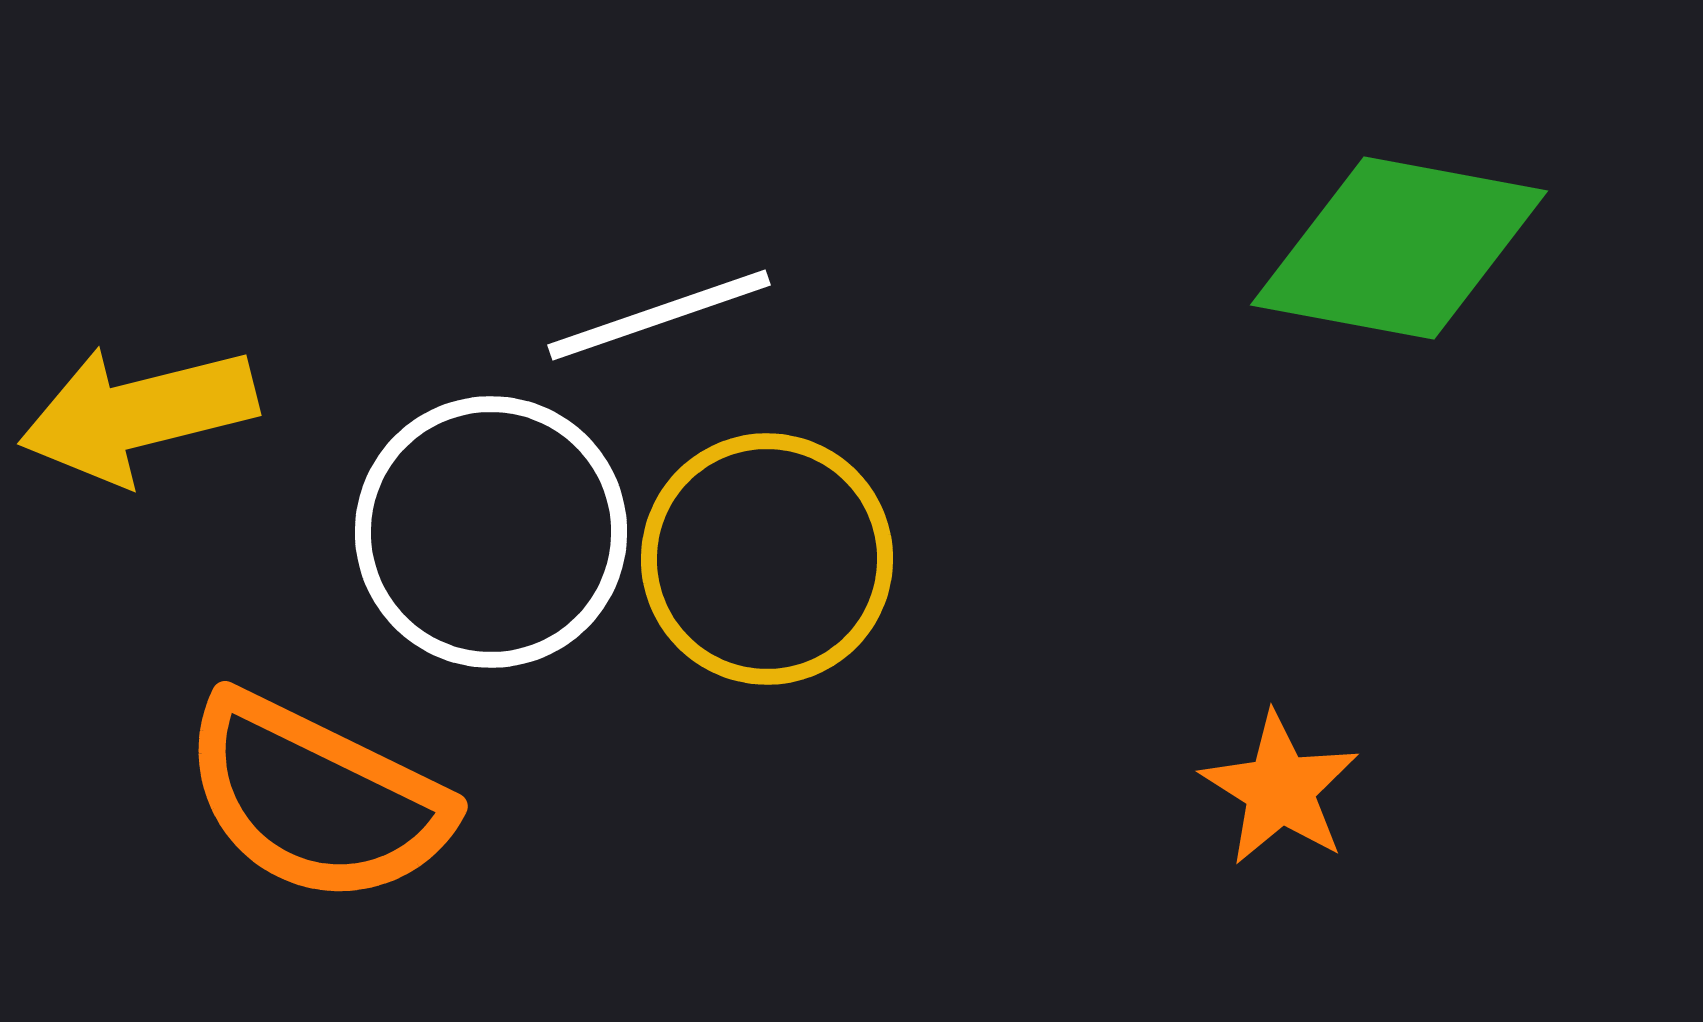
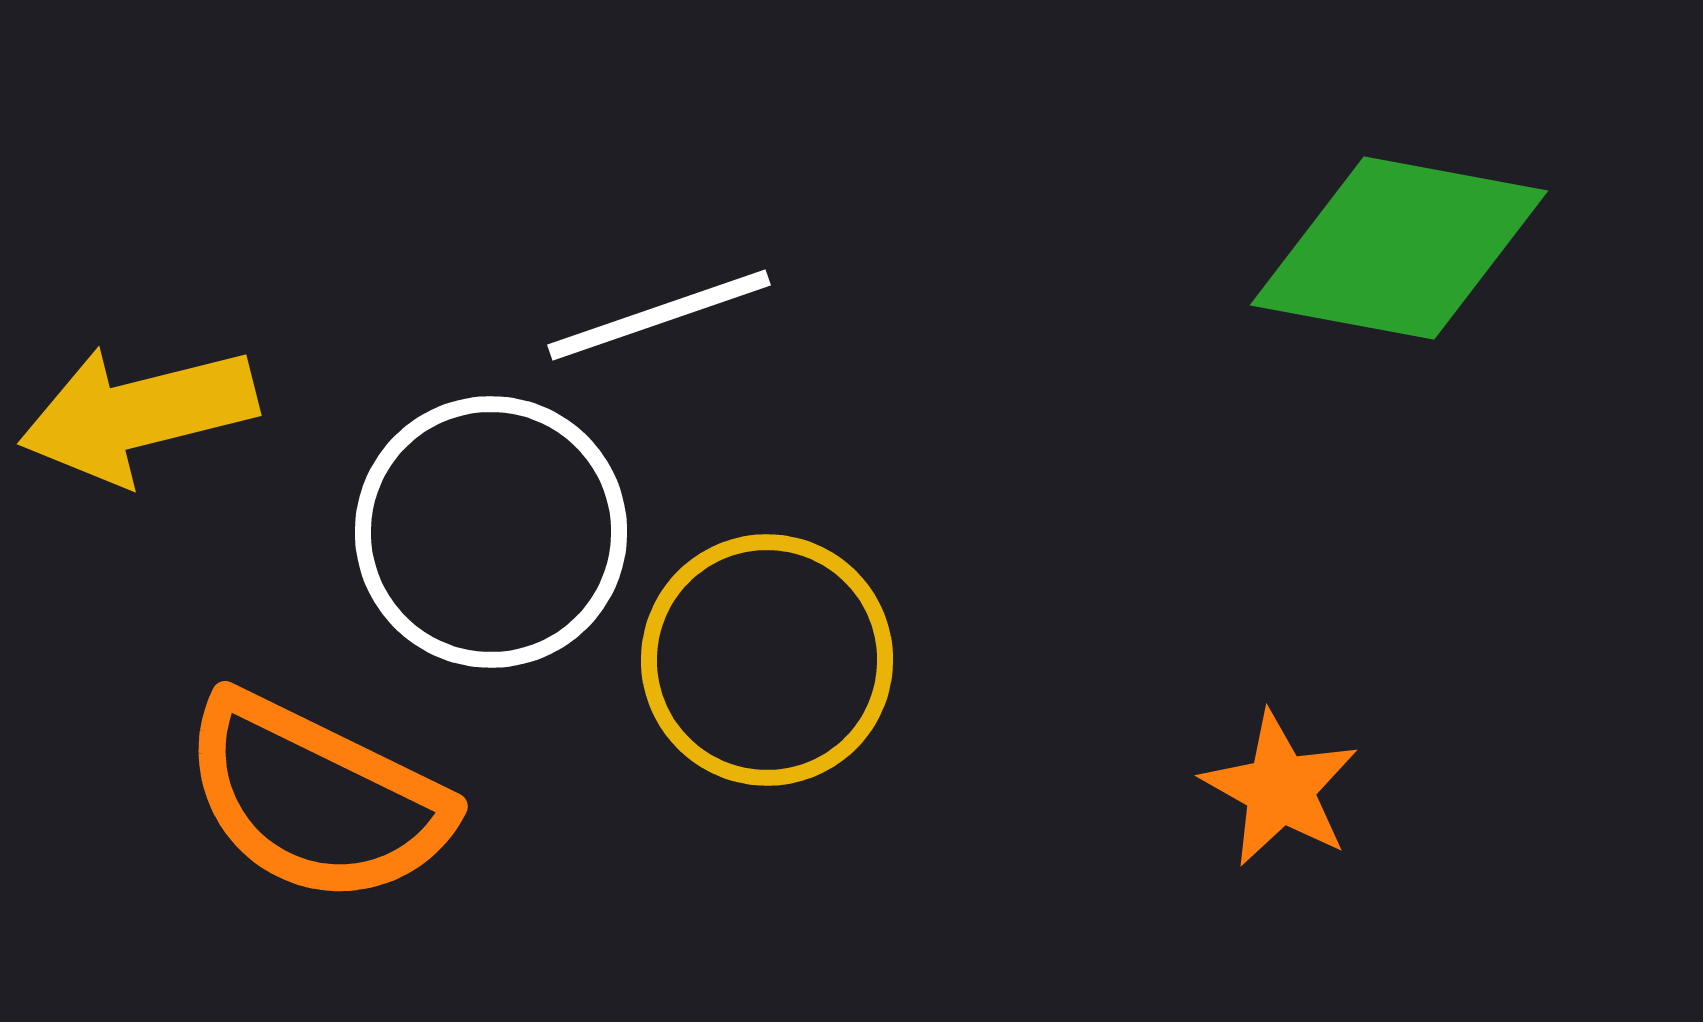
yellow circle: moved 101 px down
orange star: rotated 3 degrees counterclockwise
